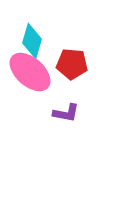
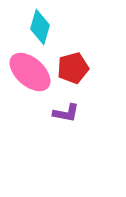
cyan diamond: moved 8 px right, 14 px up
red pentagon: moved 1 px right, 4 px down; rotated 20 degrees counterclockwise
